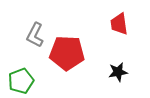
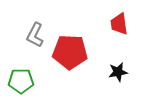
red pentagon: moved 3 px right, 1 px up
green pentagon: rotated 20 degrees clockwise
